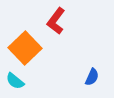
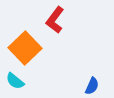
red L-shape: moved 1 px left, 1 px up
blue semicircle: moved 9 px down
